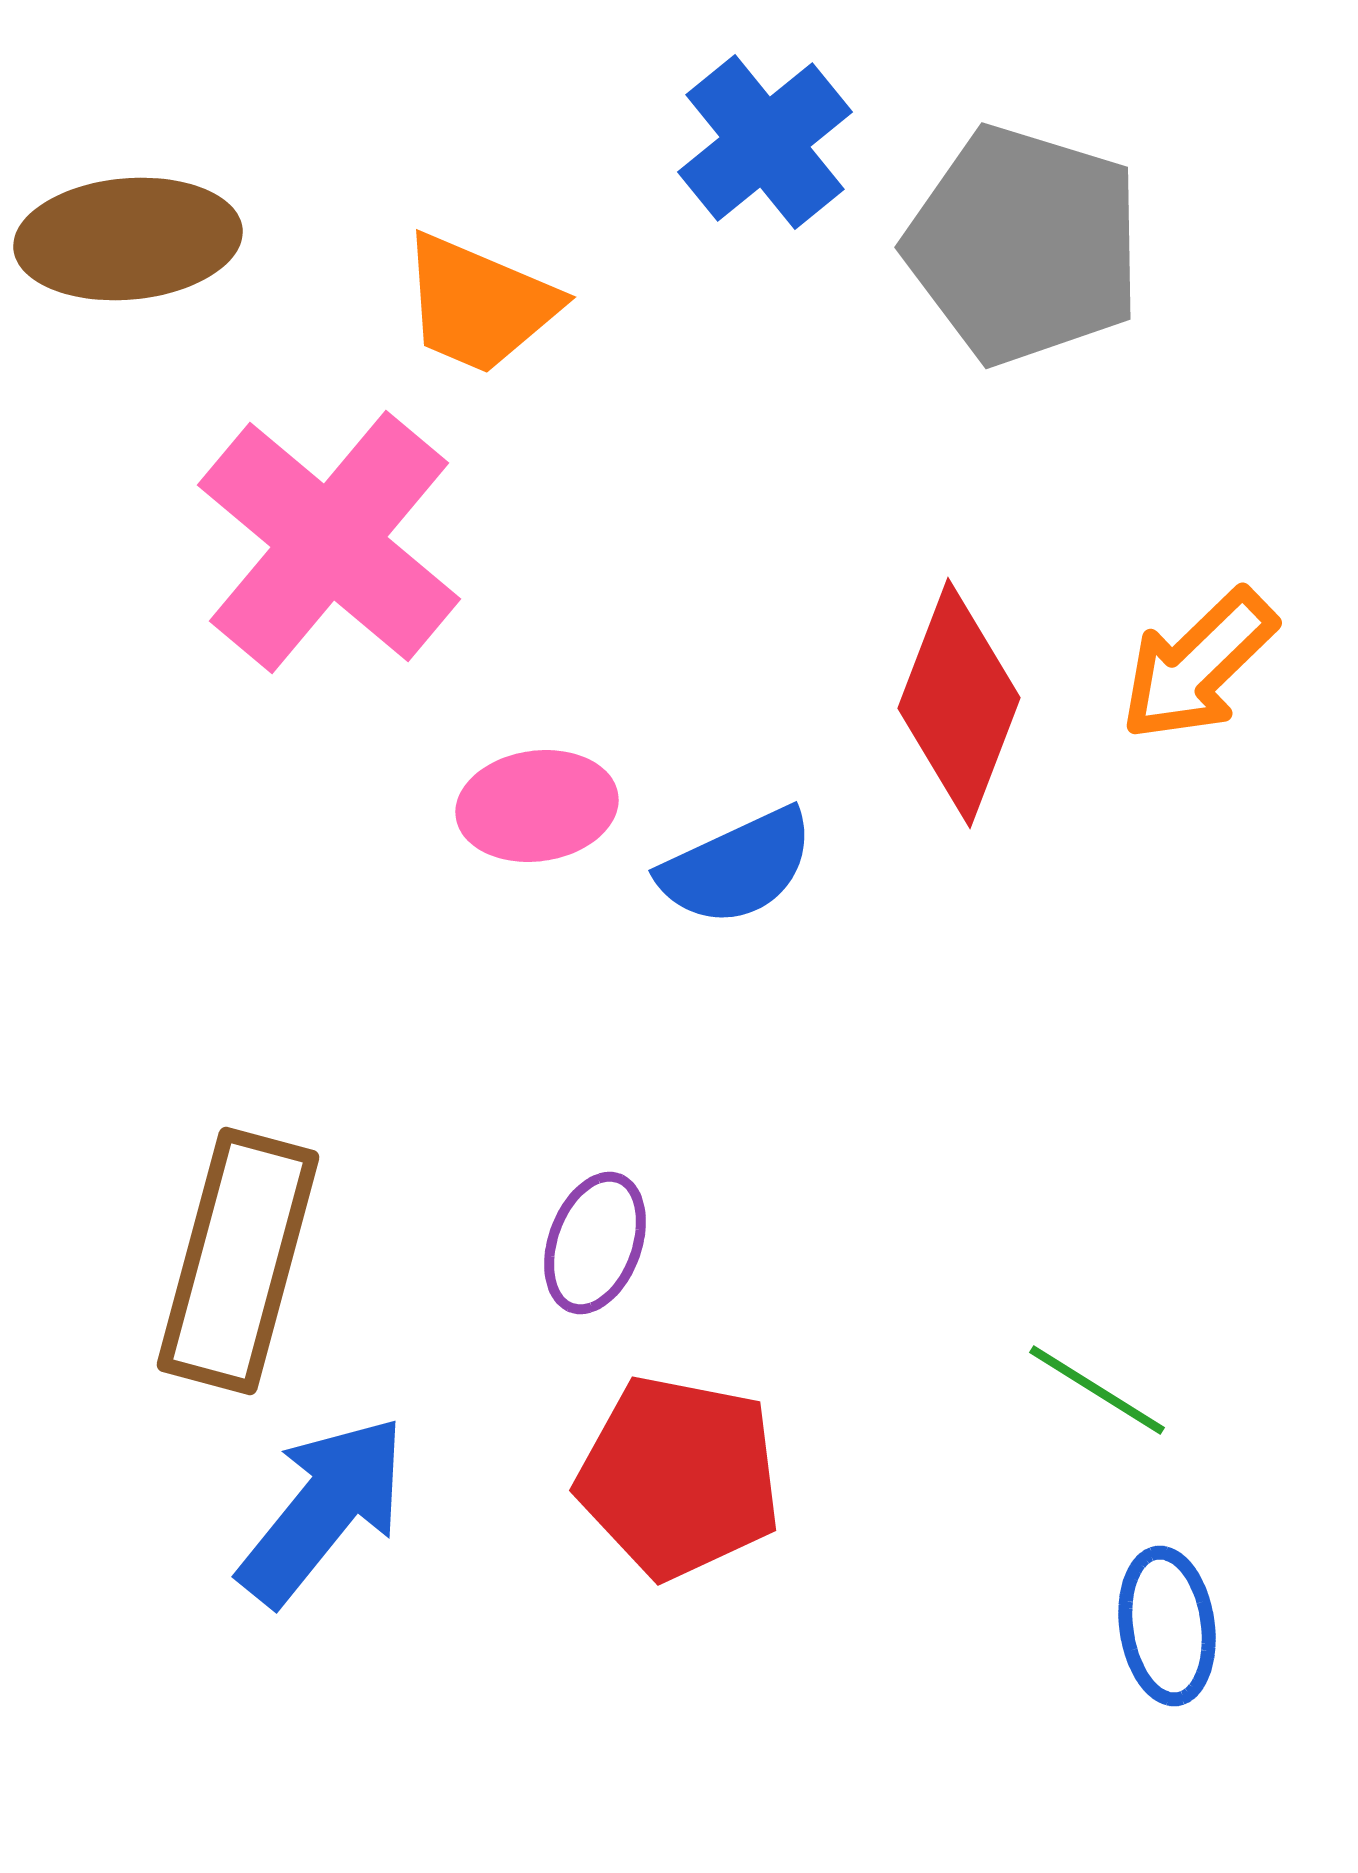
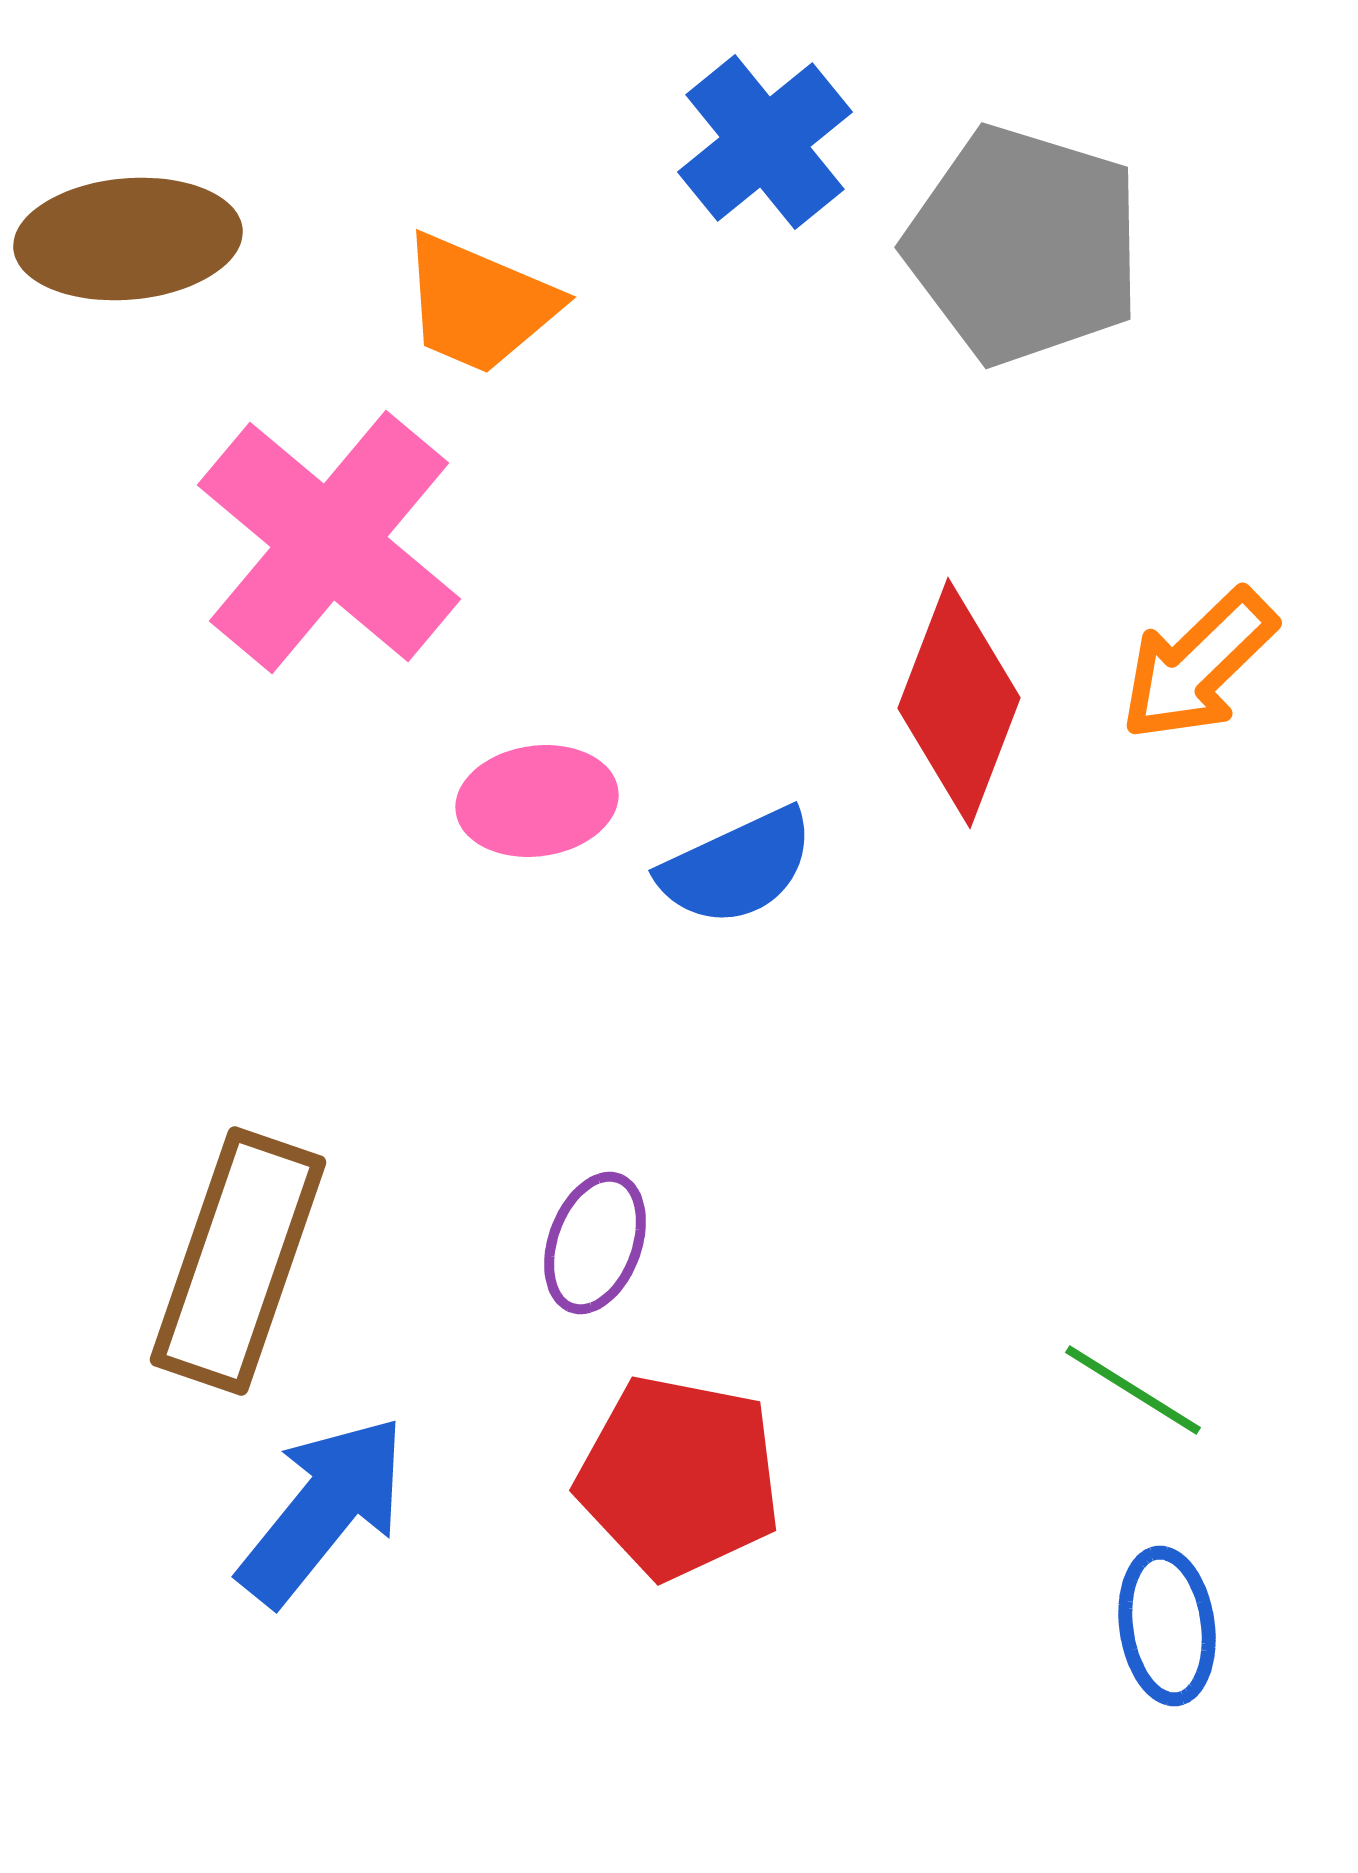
pink ellipse: moved 5 px up
brown rectangle: rotated 4 degrees clockwise
green line: moved 36 px right
